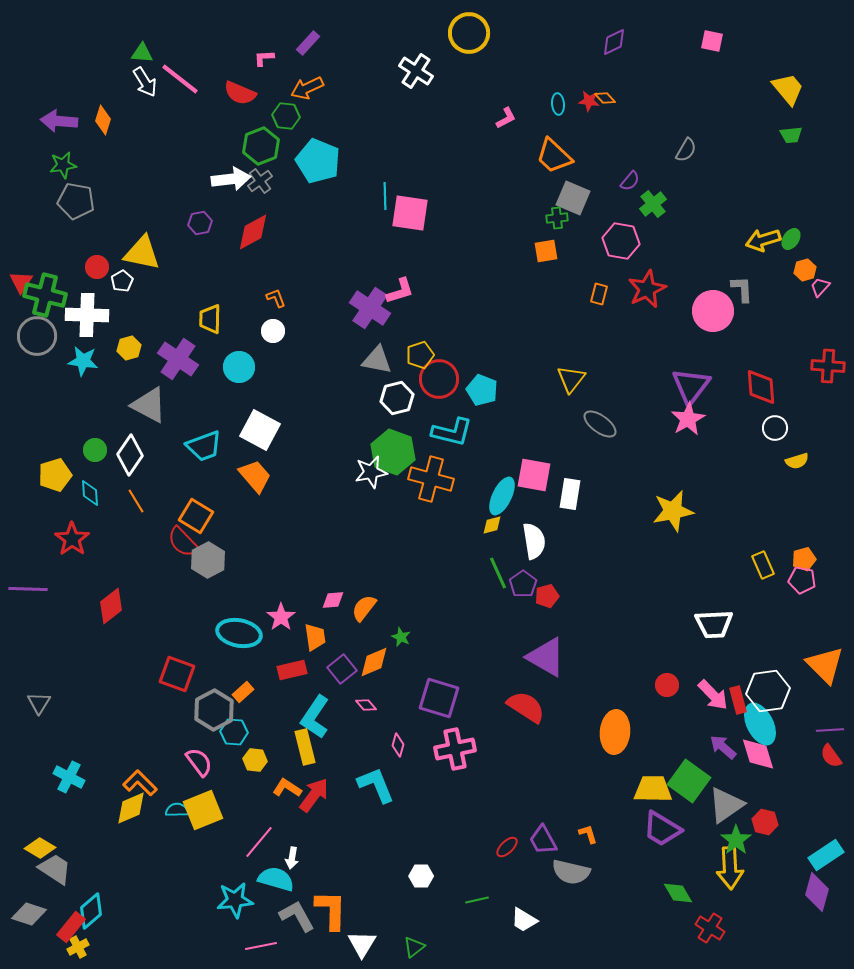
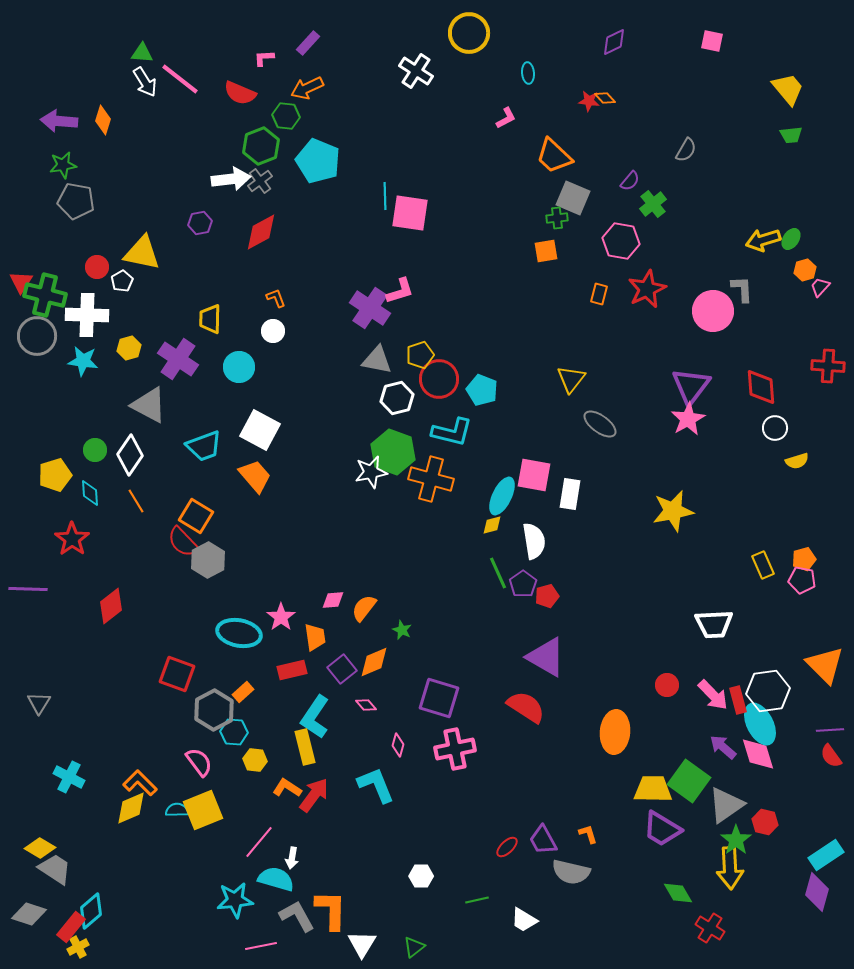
cyan ellipse at (558, 104): moved 30 px left, 31 px up
red diamond at (253, 232): moved 8 px right
green star at (401, 637): moved 1 px right, 7 px up
